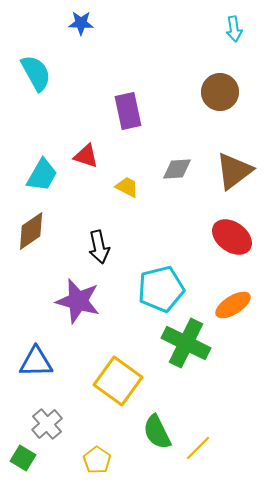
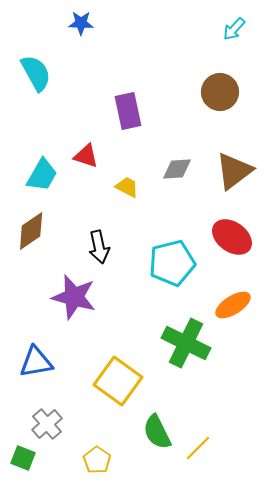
cyan arrow: rotated 50 degrees clockwise
cyan pentagon: moved 11 px right, 26 px up
purple star: moved 4 px left, 4 px up
blue triangle: rotated 9 degrees counterclockwise
green square: rotated 10 degrees counterclockwise
